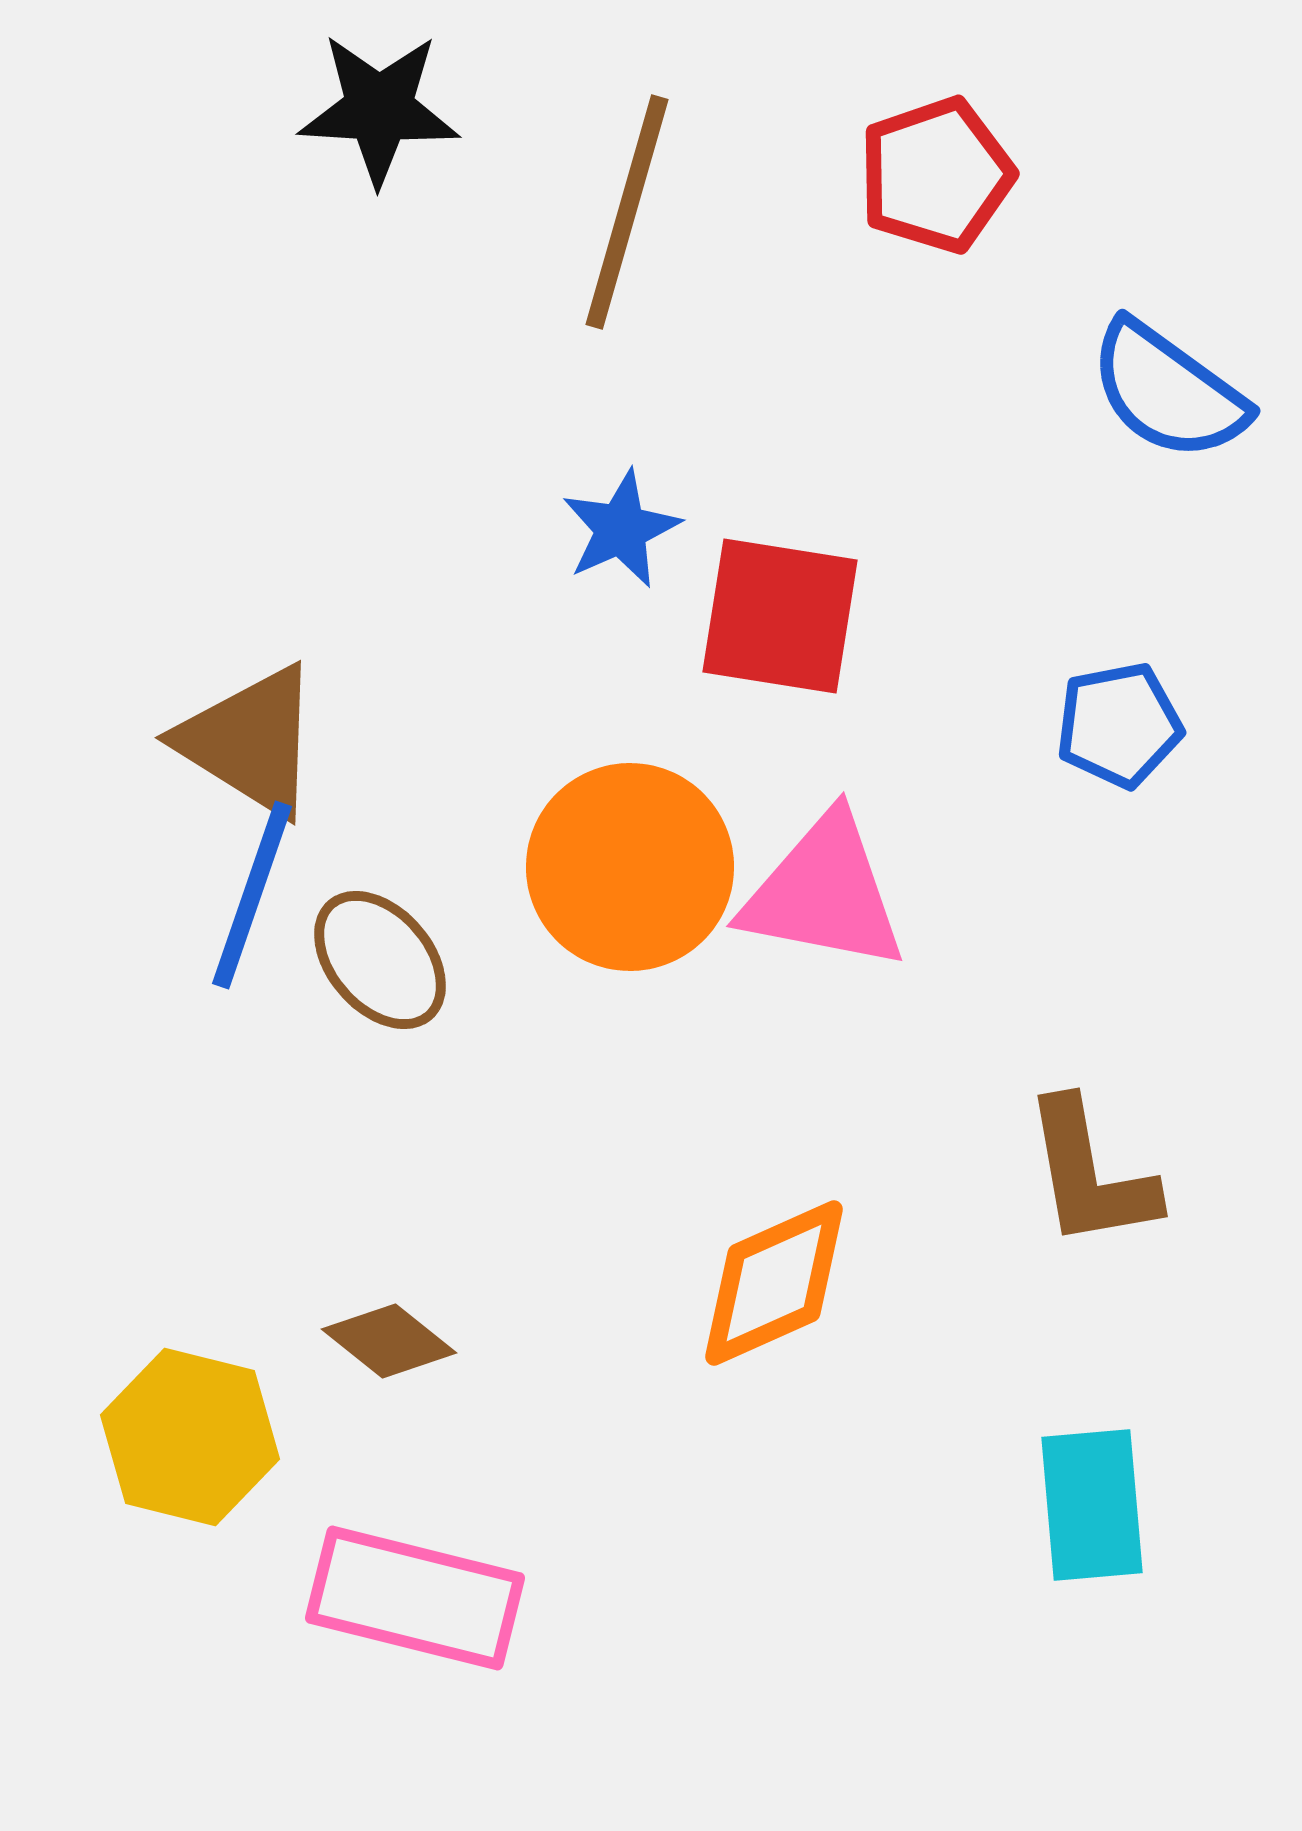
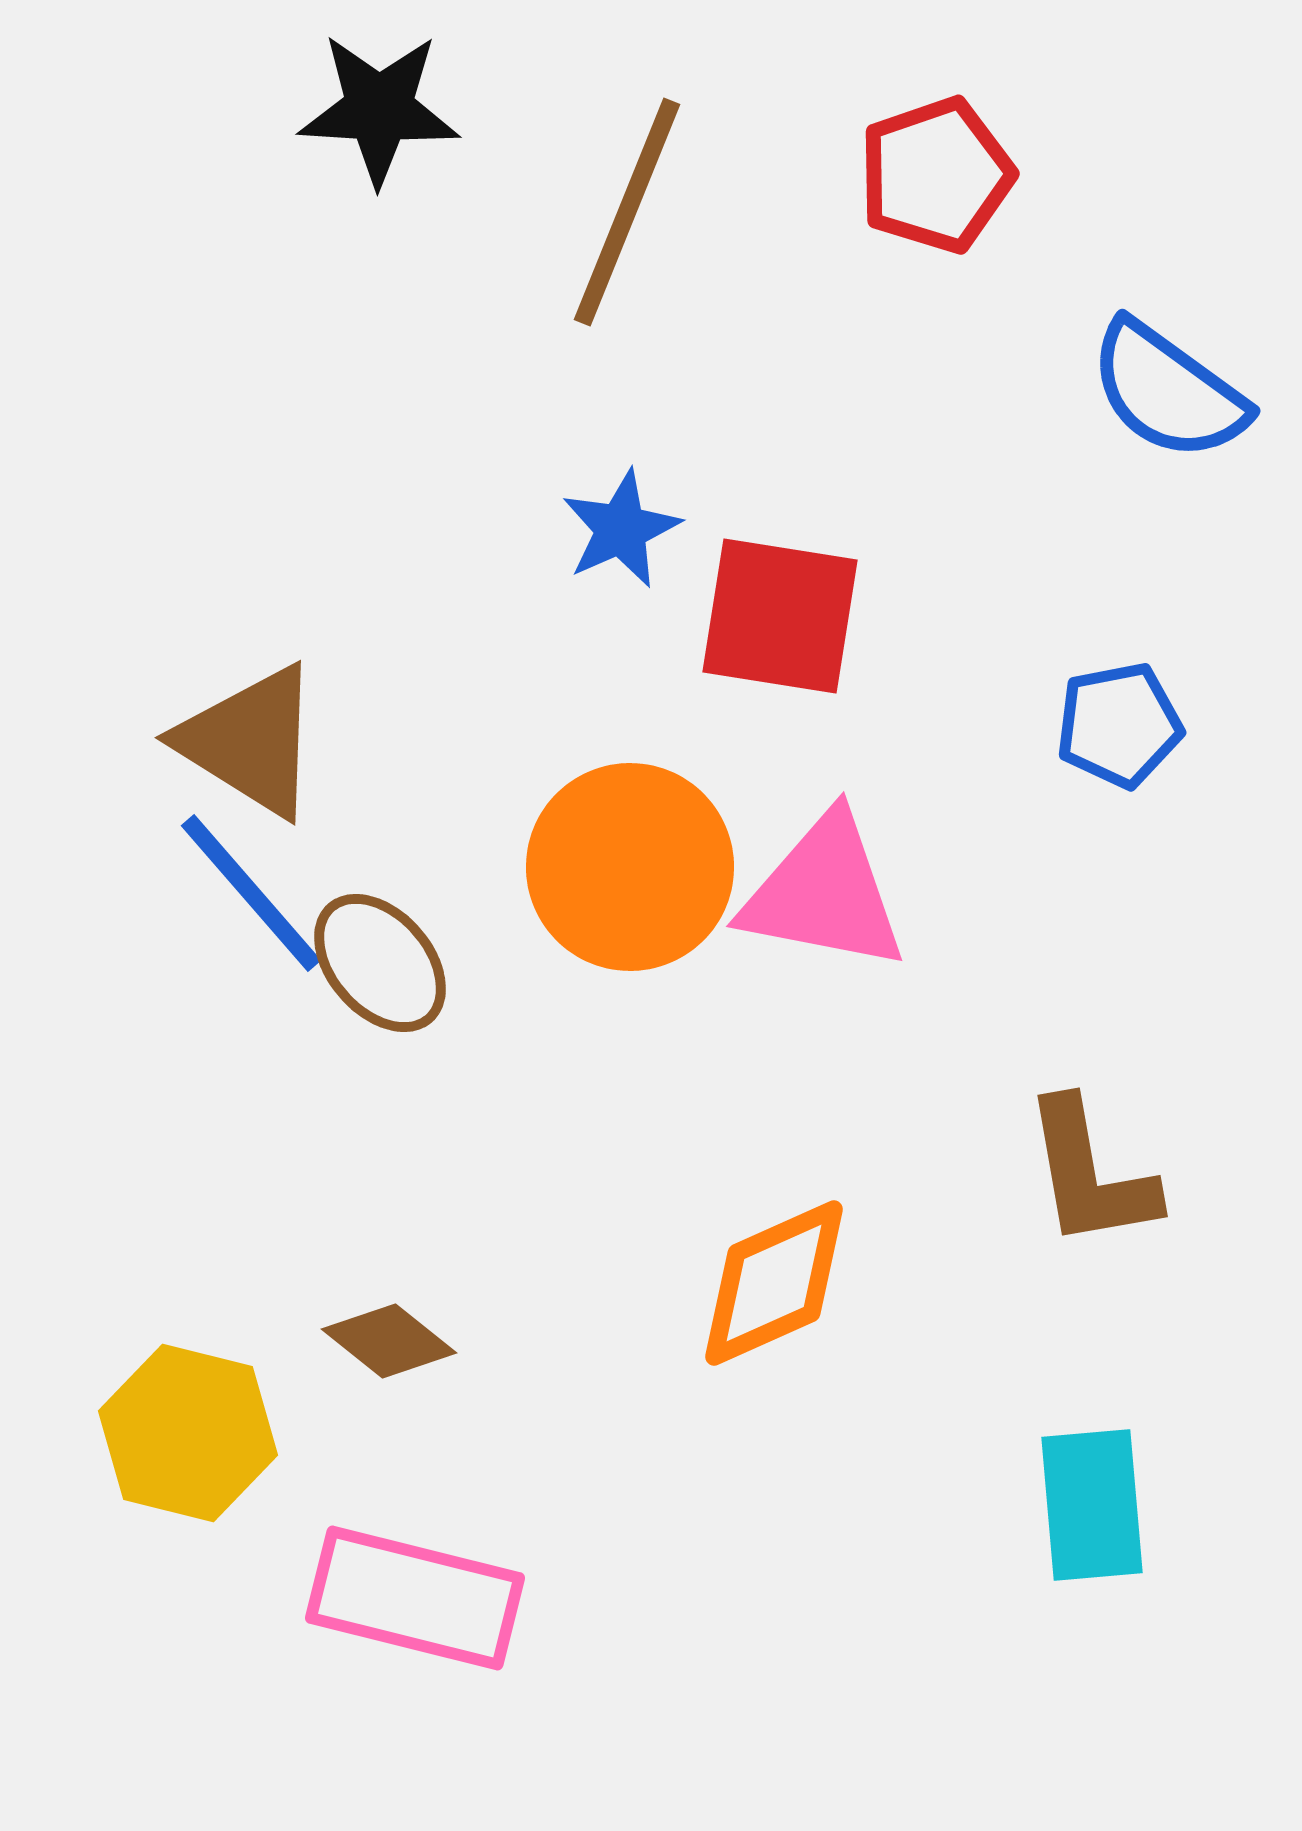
brown line: rotated 6 degrees clockwise
blue line: moved 1 px left, 2 px up; rotated 60 degrees counterclockwise
brown ellipse: moved 3 px down
yellow hexagon: moved 2 px left, 4 px up
